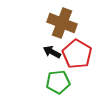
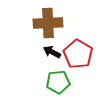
brown cross: moved 14 px left; rotated 24 degrees counterclockwise
red pentagon: moved 1 px right
